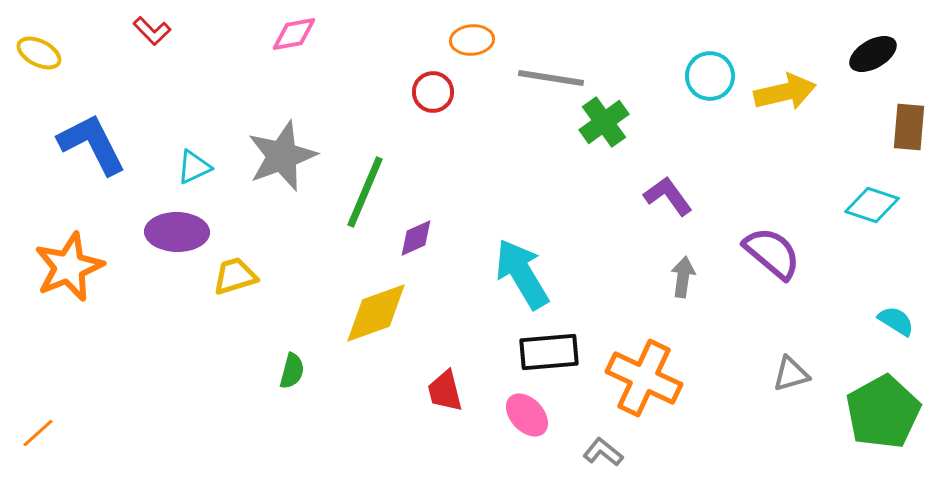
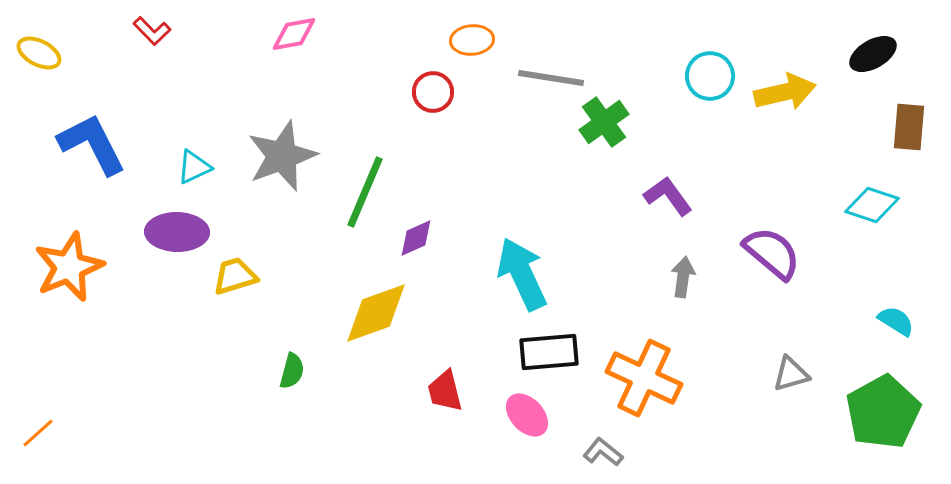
cyan arrow: rotated 6 degrees clockwise
